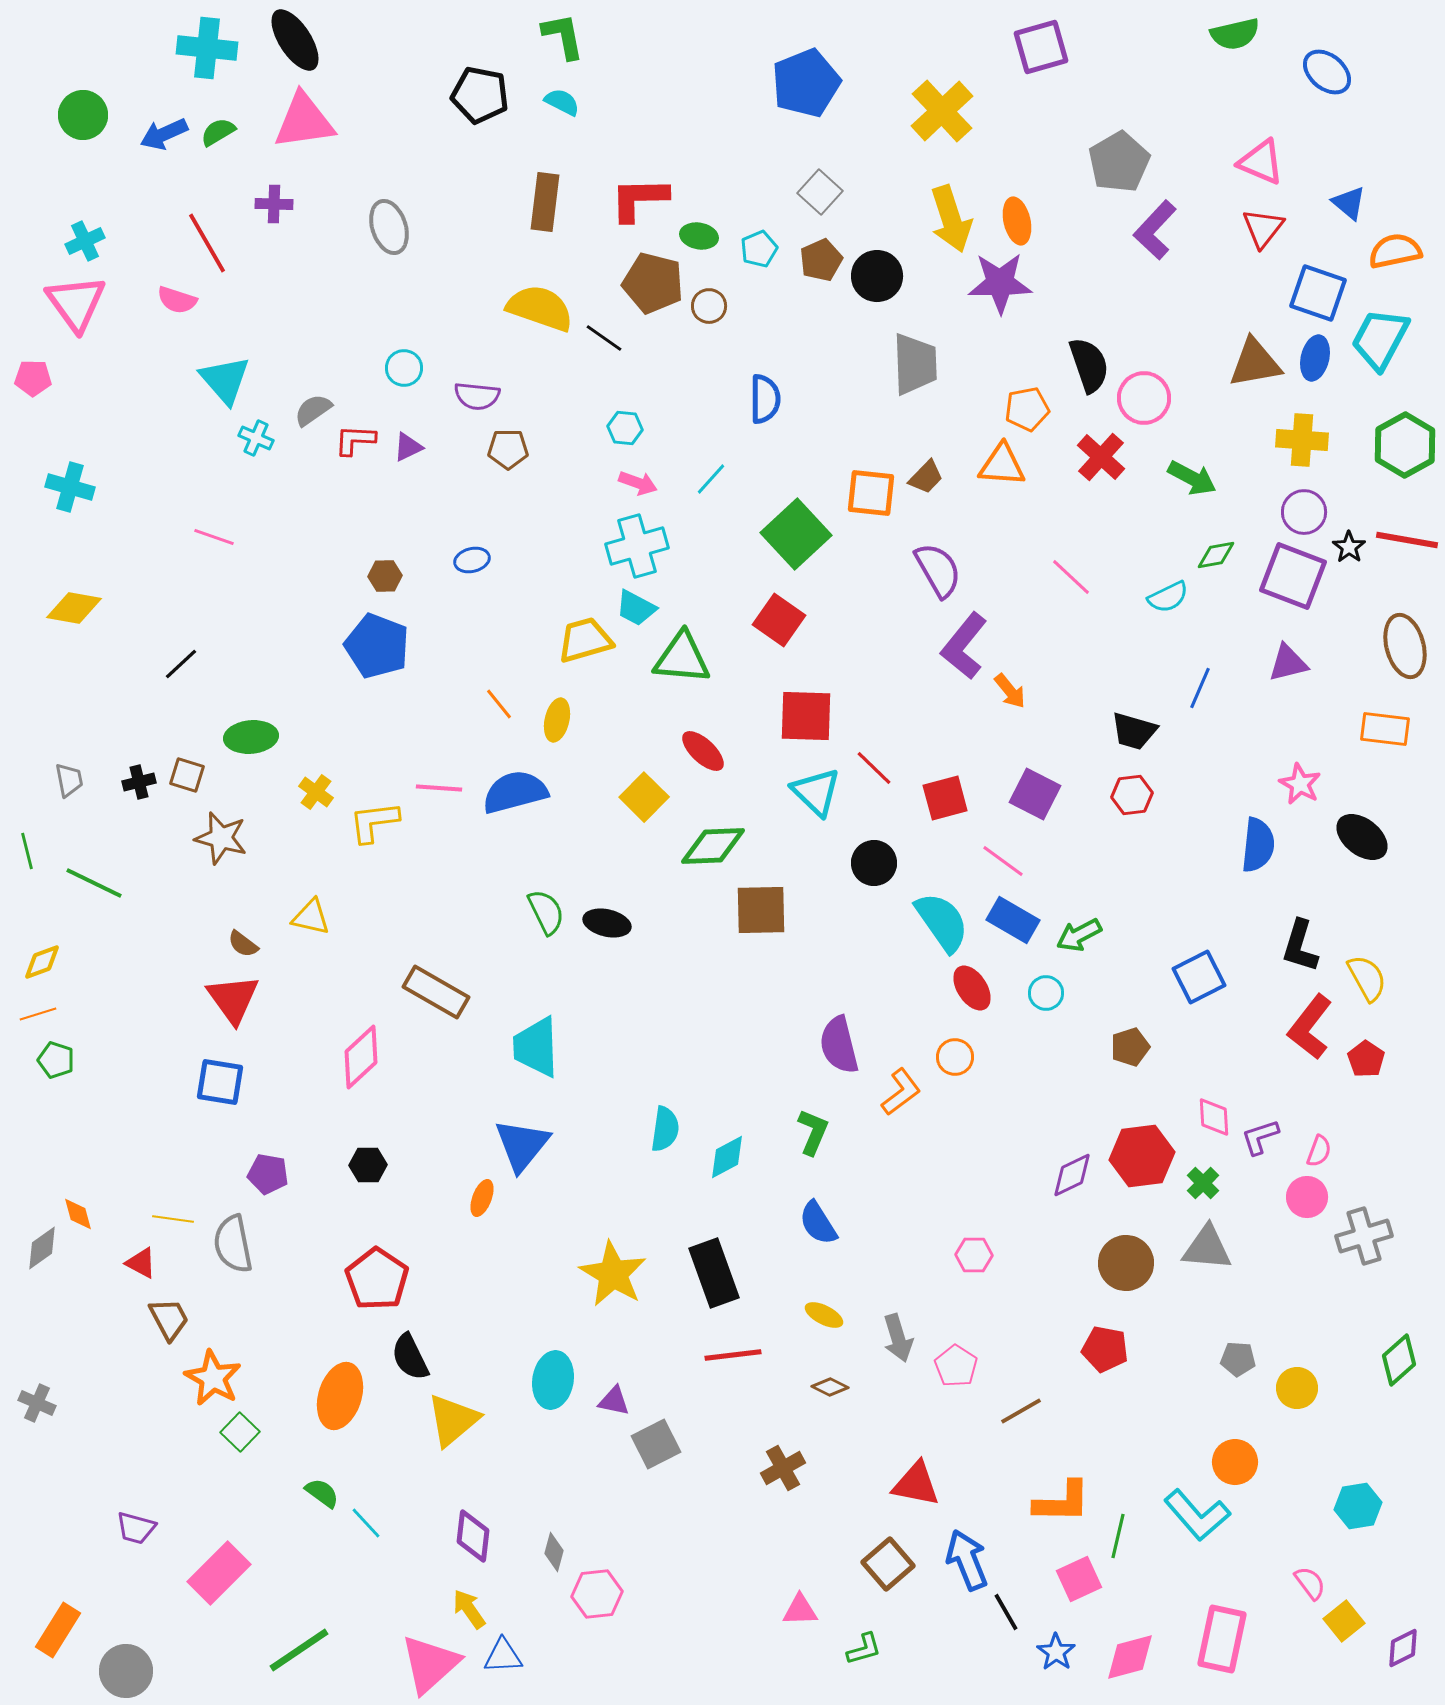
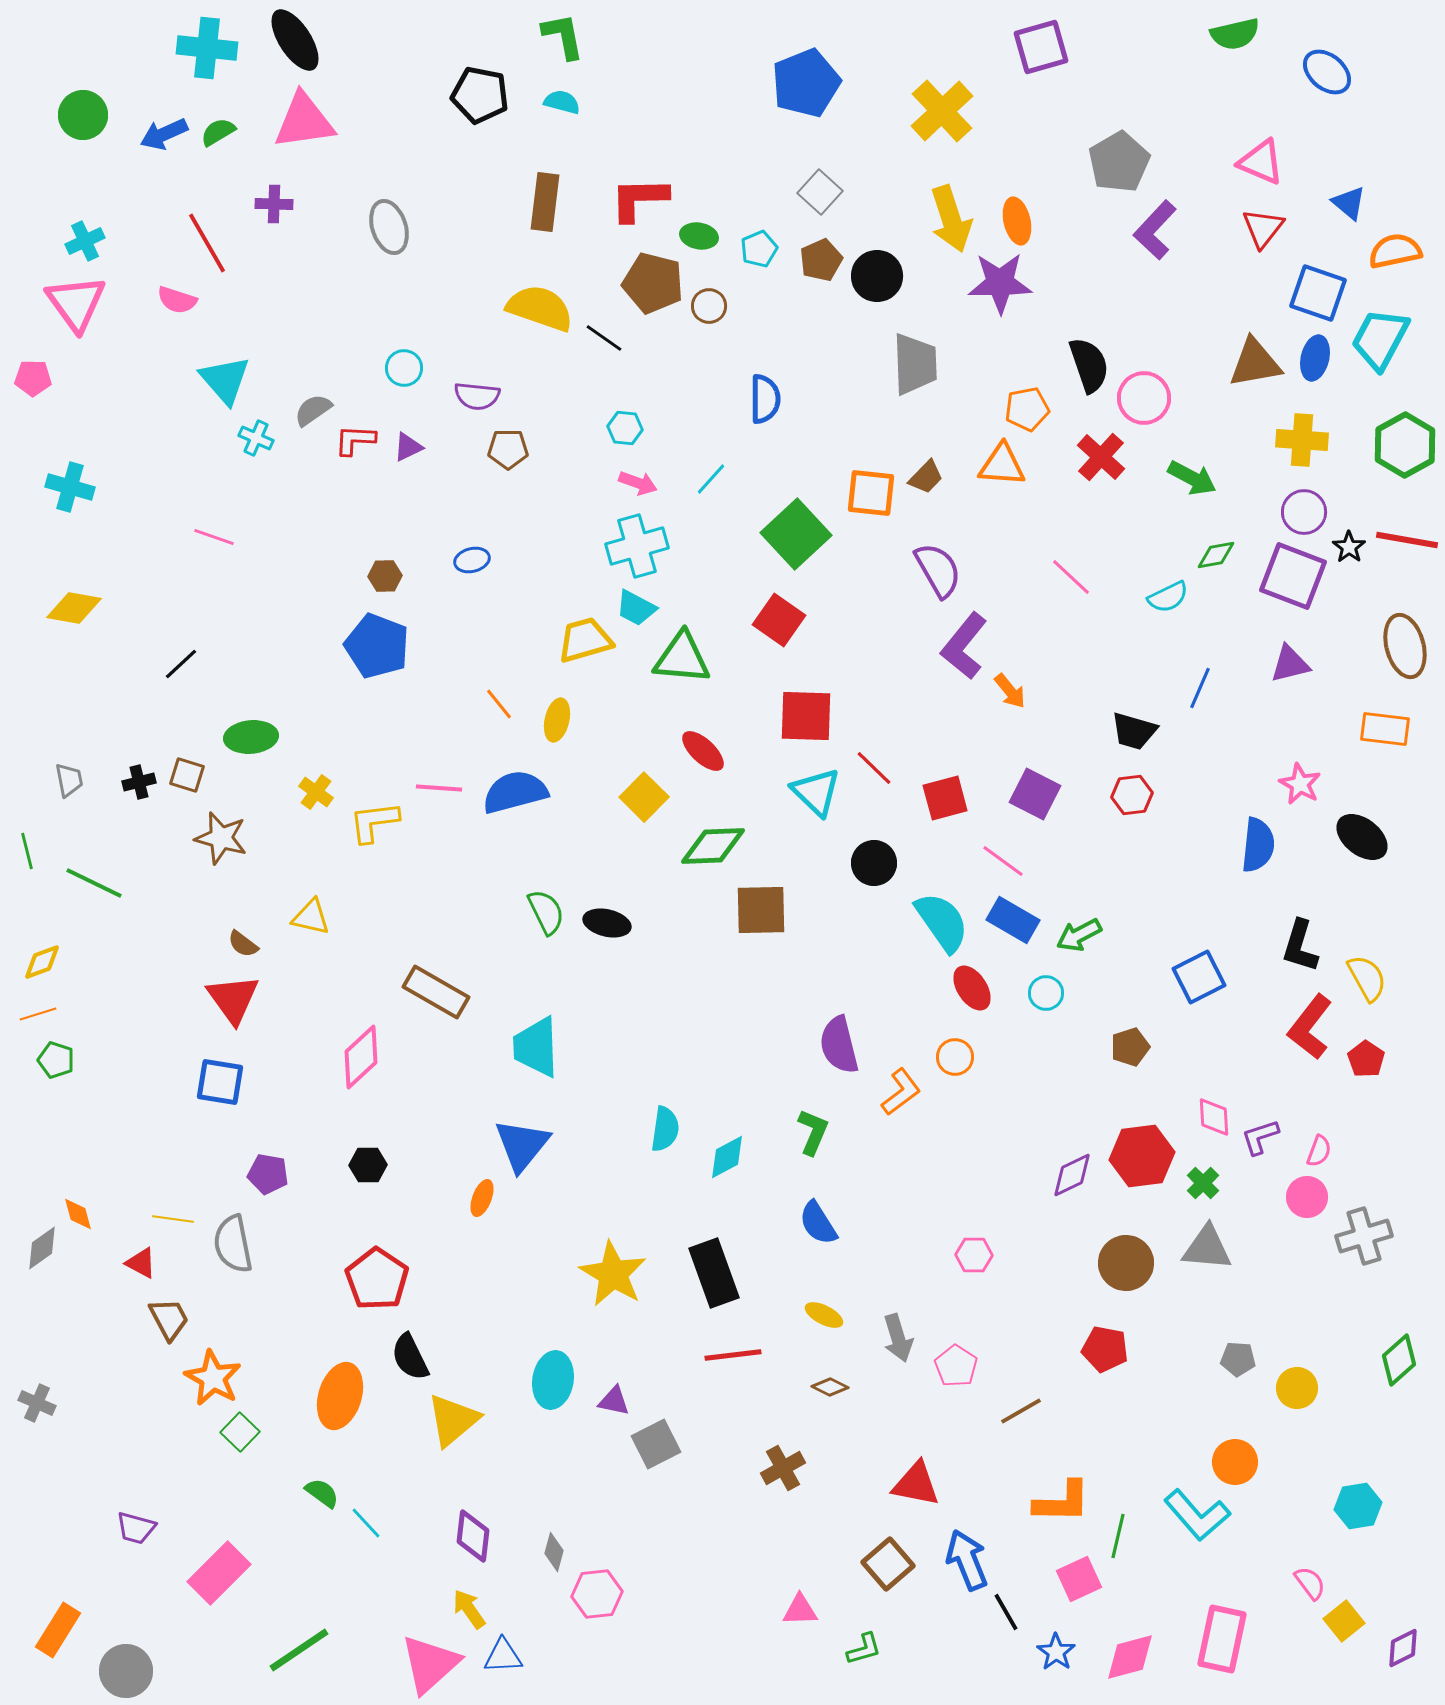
cyan semicircle at (562, 102): rotated 12 degrees counterclockwise
purple triangle at (1288, 663): moved 2 px right, 1 px down
